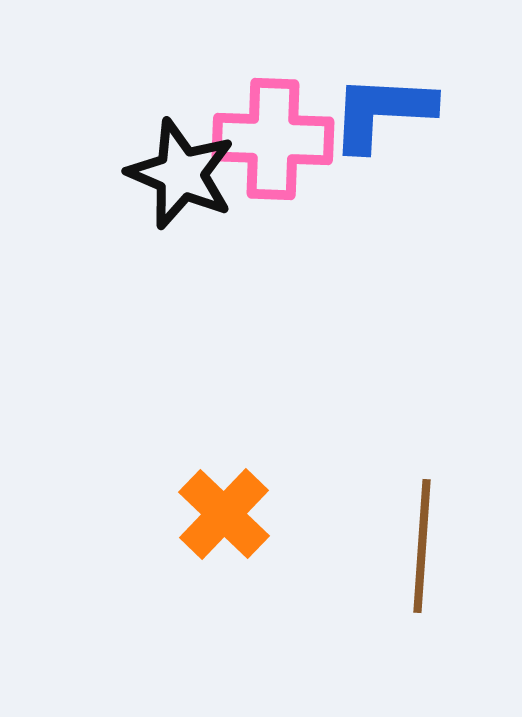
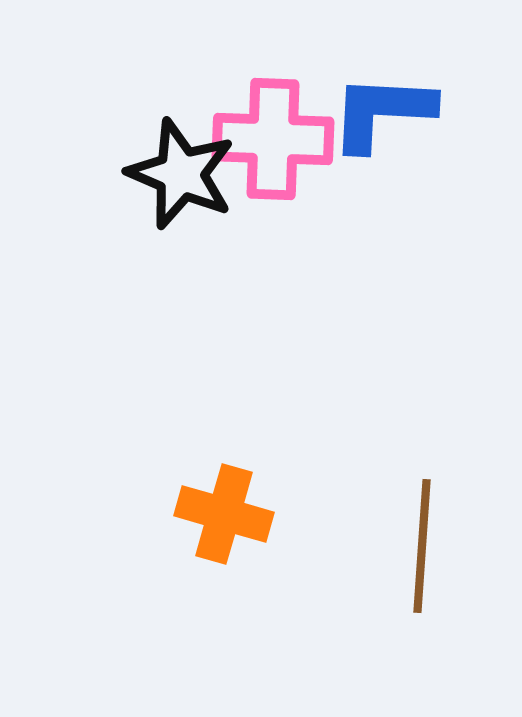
orange cross: rotated 28 degrees counterclockwise
